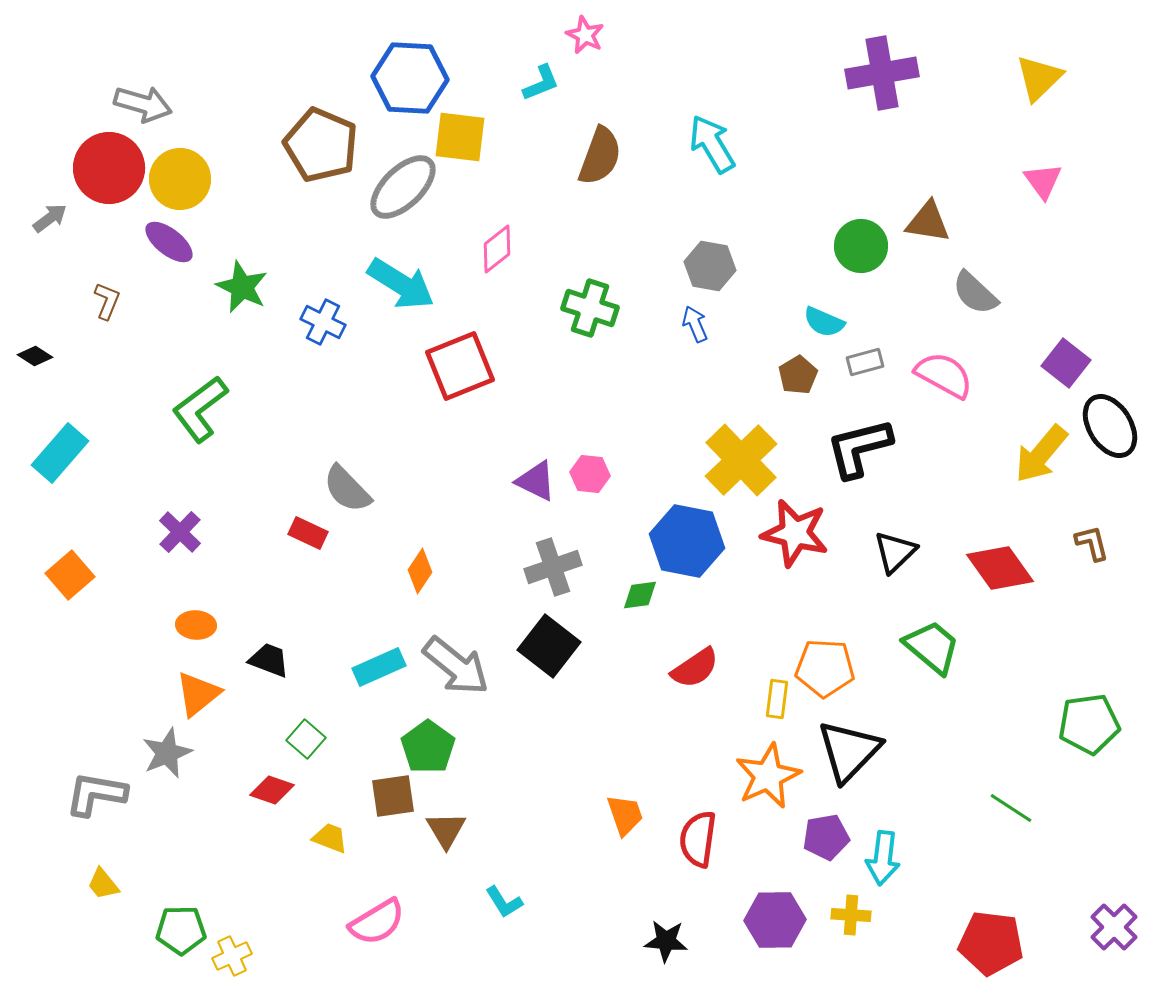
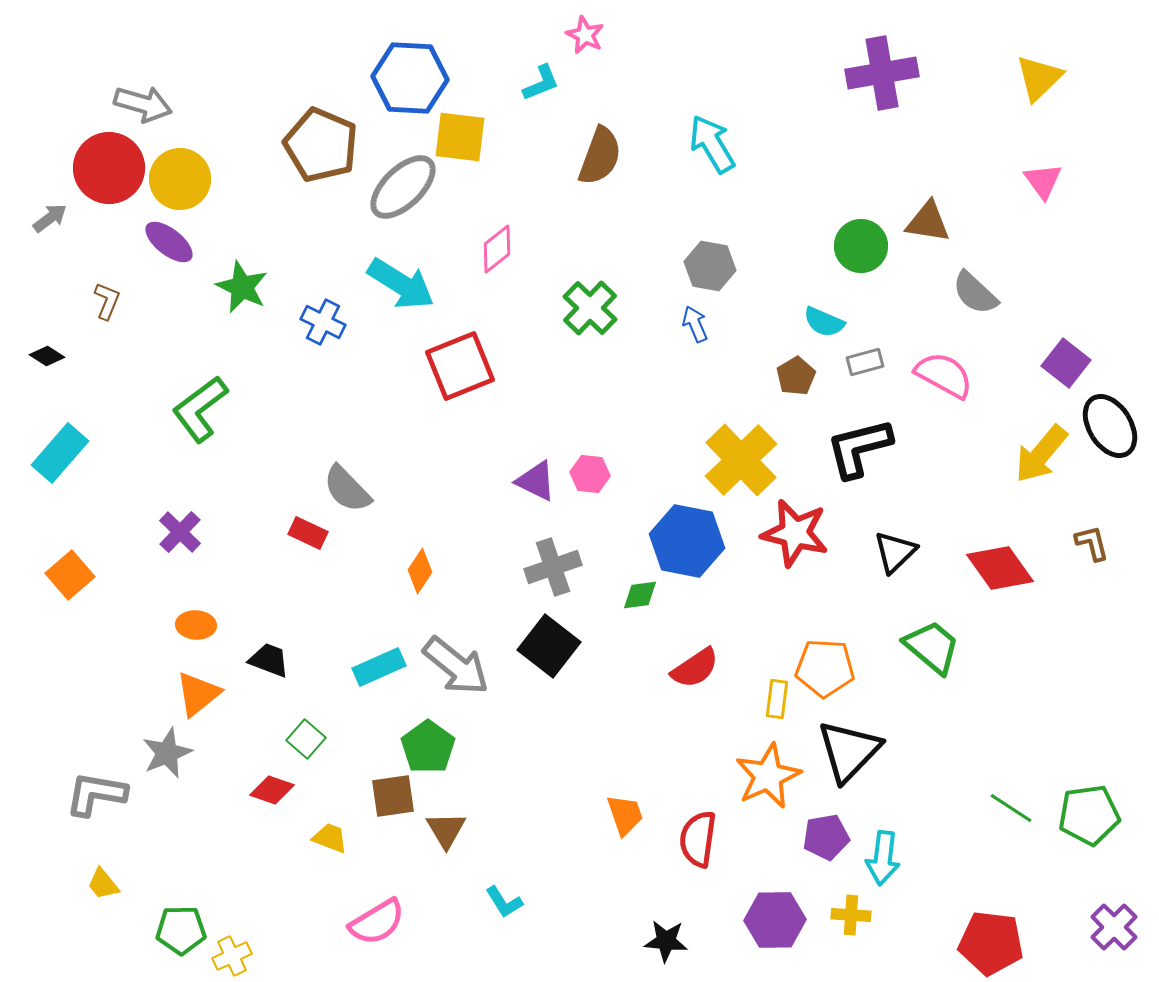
green cross at (590, 308): rotated 26 degrees clockwise
black diamond at (35, 356): moved 12 px right
brown pentagon at (798, 375): moved 2 px left, 1 px down
green pentagon at (1089, 724): moved 91 px down
